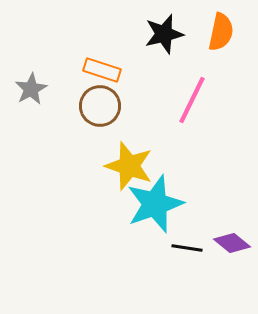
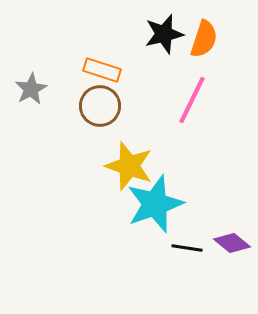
orange semicircle: moved 17 px left, 7 px down; rotated 6 degrees clockwise
